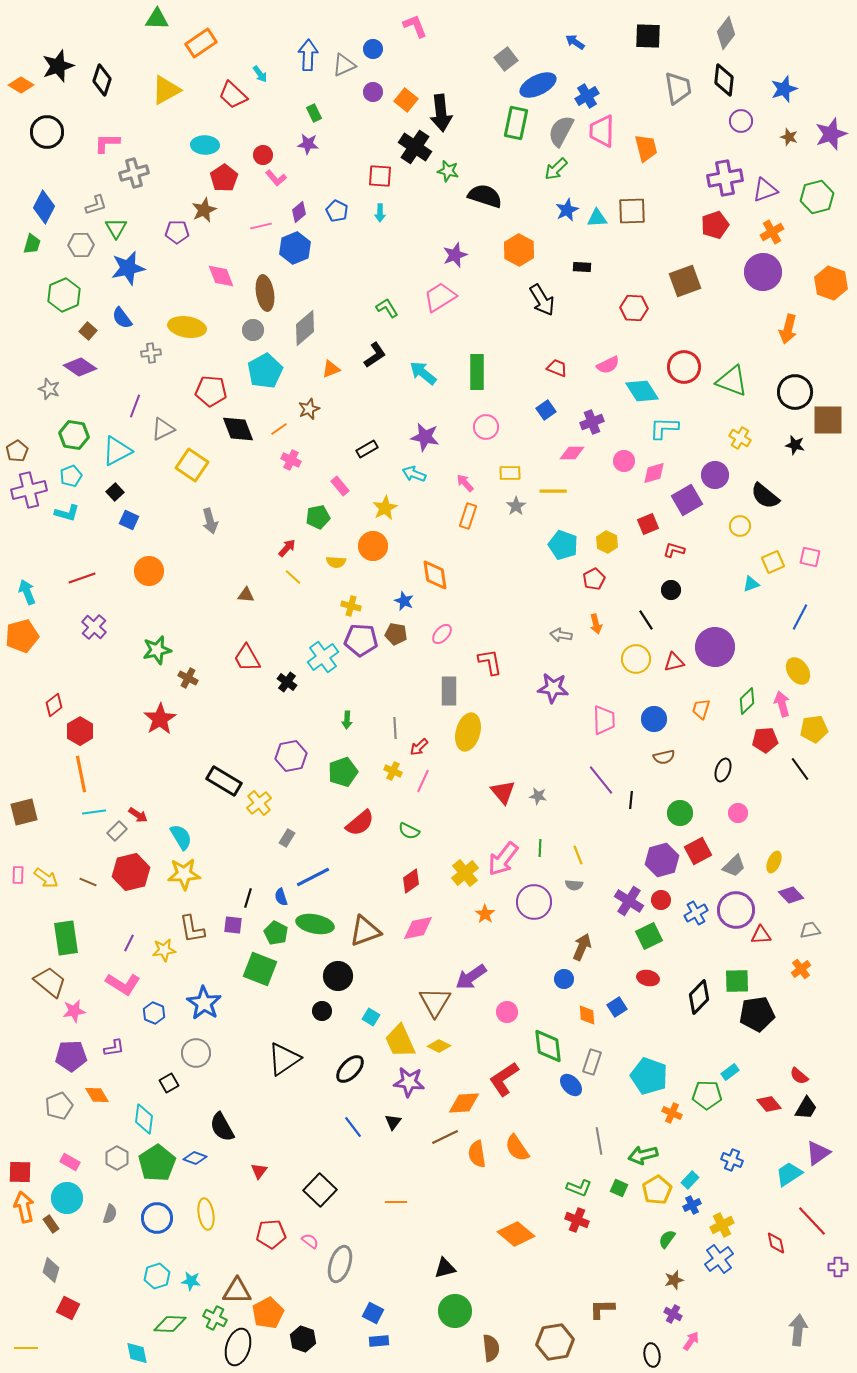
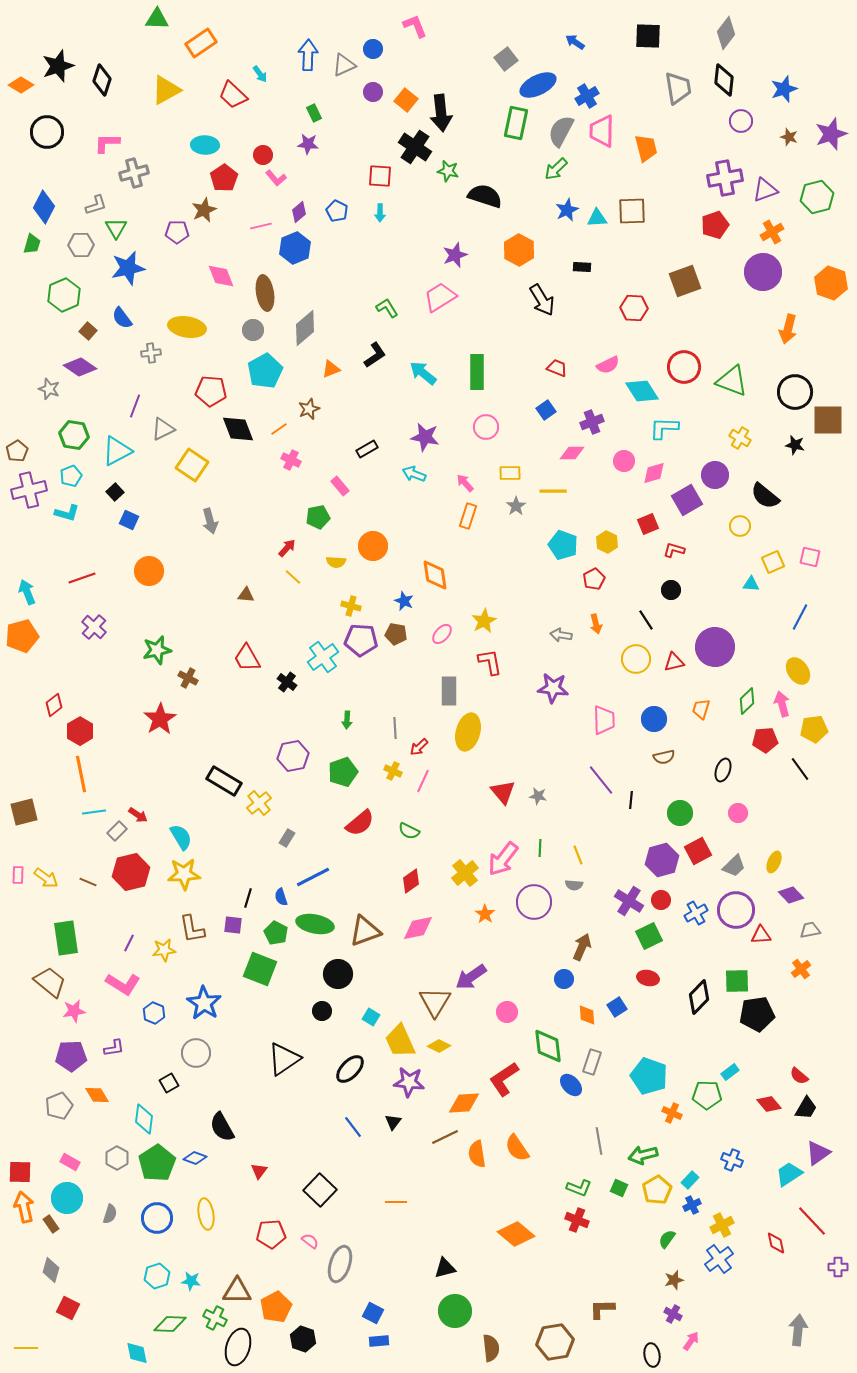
yellow star at (385, 508): moved 99 px right, 113 px down
cyan triangle at (751, 584): rotated 24 degrees clockwise
purple hexagon at (291, 756): moved 2 px right
black circle at (338, 976): moved 2 px up
orange pentagon at (268, 1313): moved 8 px right, 6 px up
